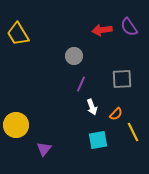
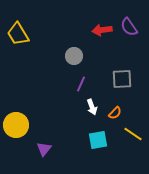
orange semicircle: moved 1 px left, 1 px up
yellow line: moved 2 px down; rotated 30 degrees counterclockwise
